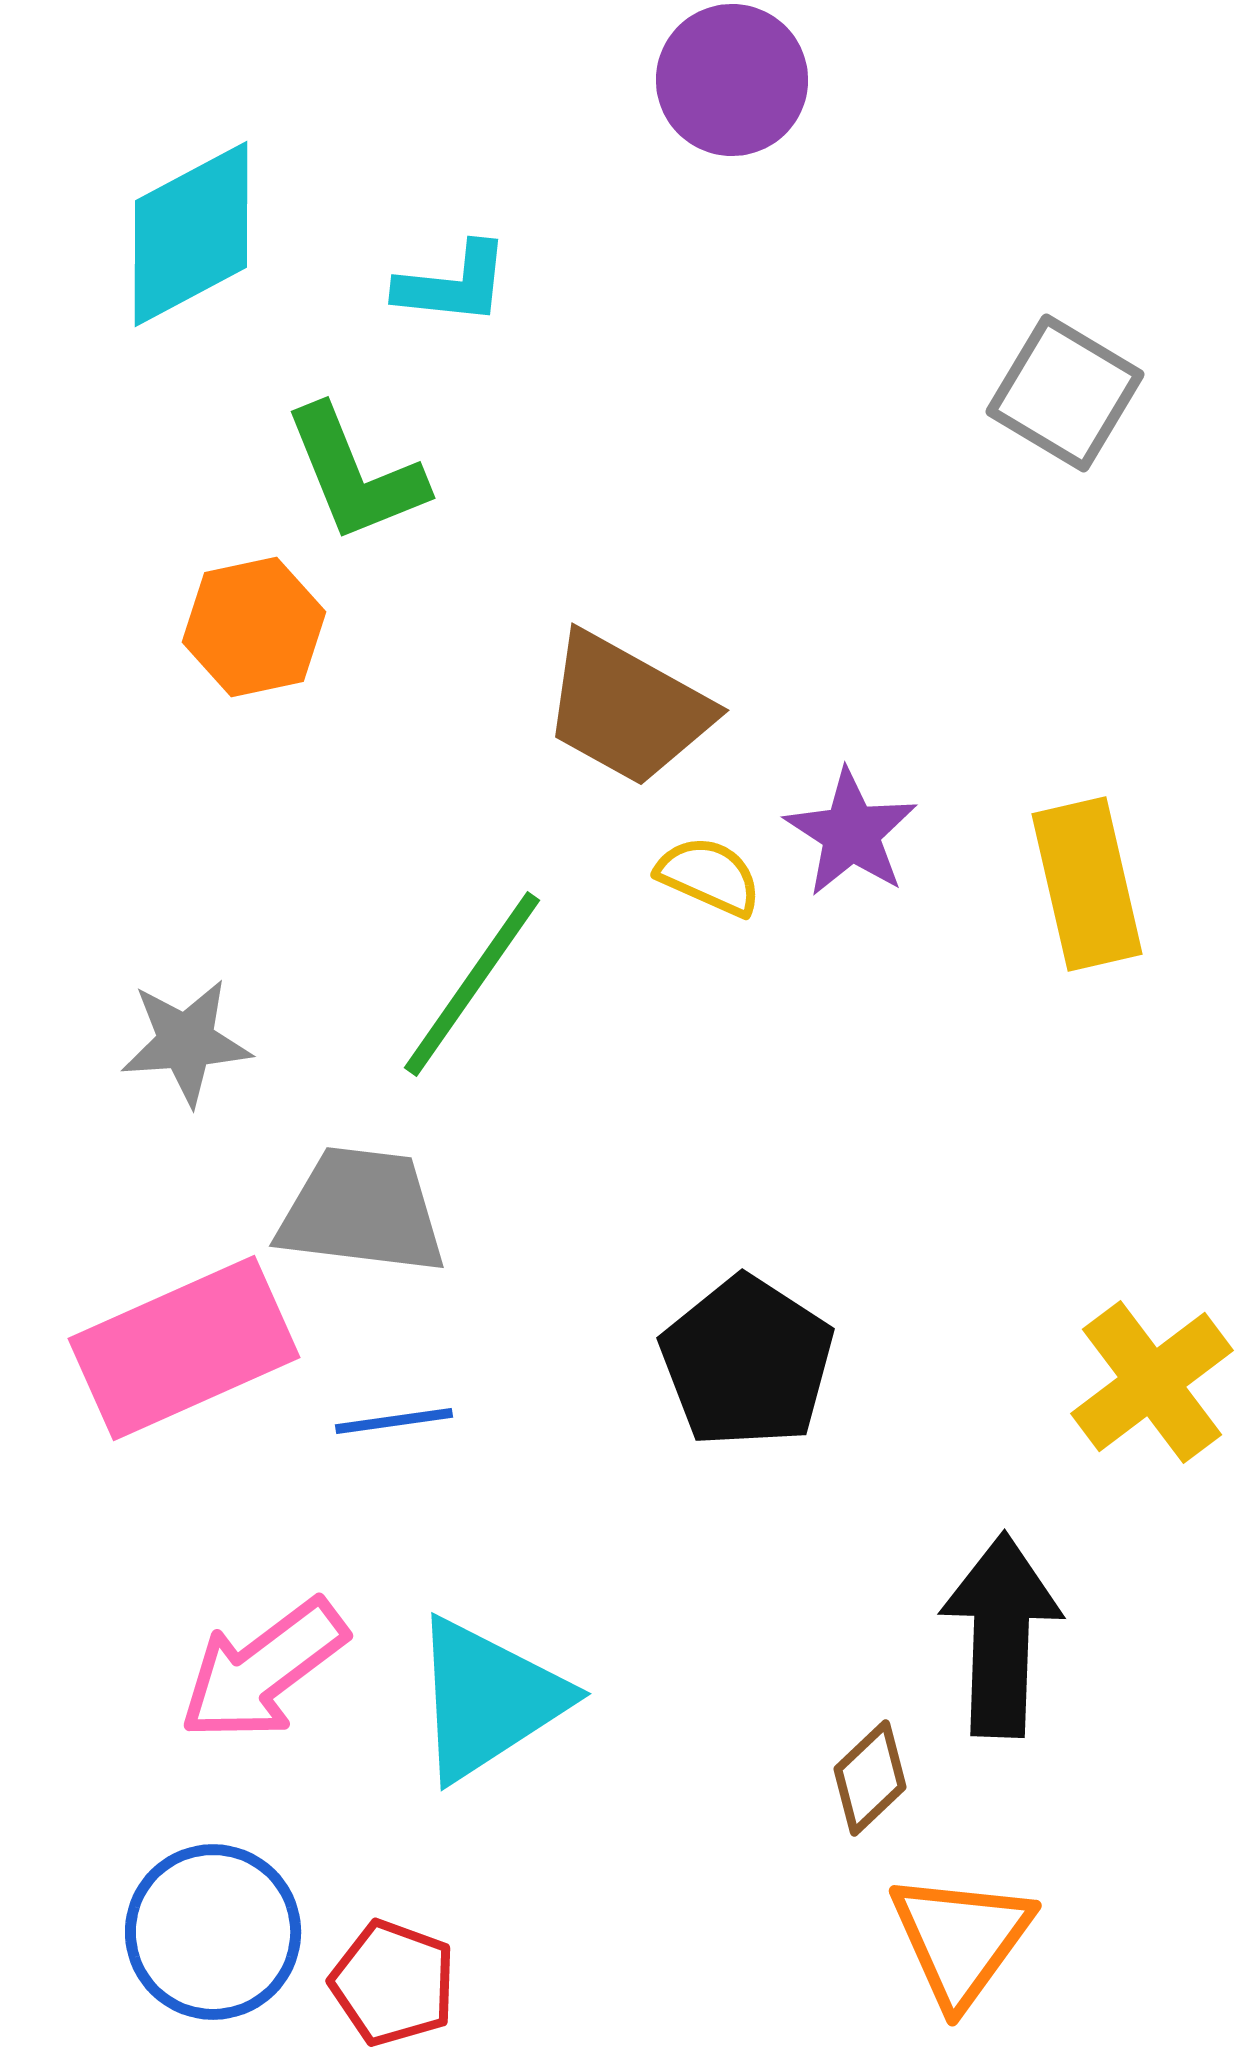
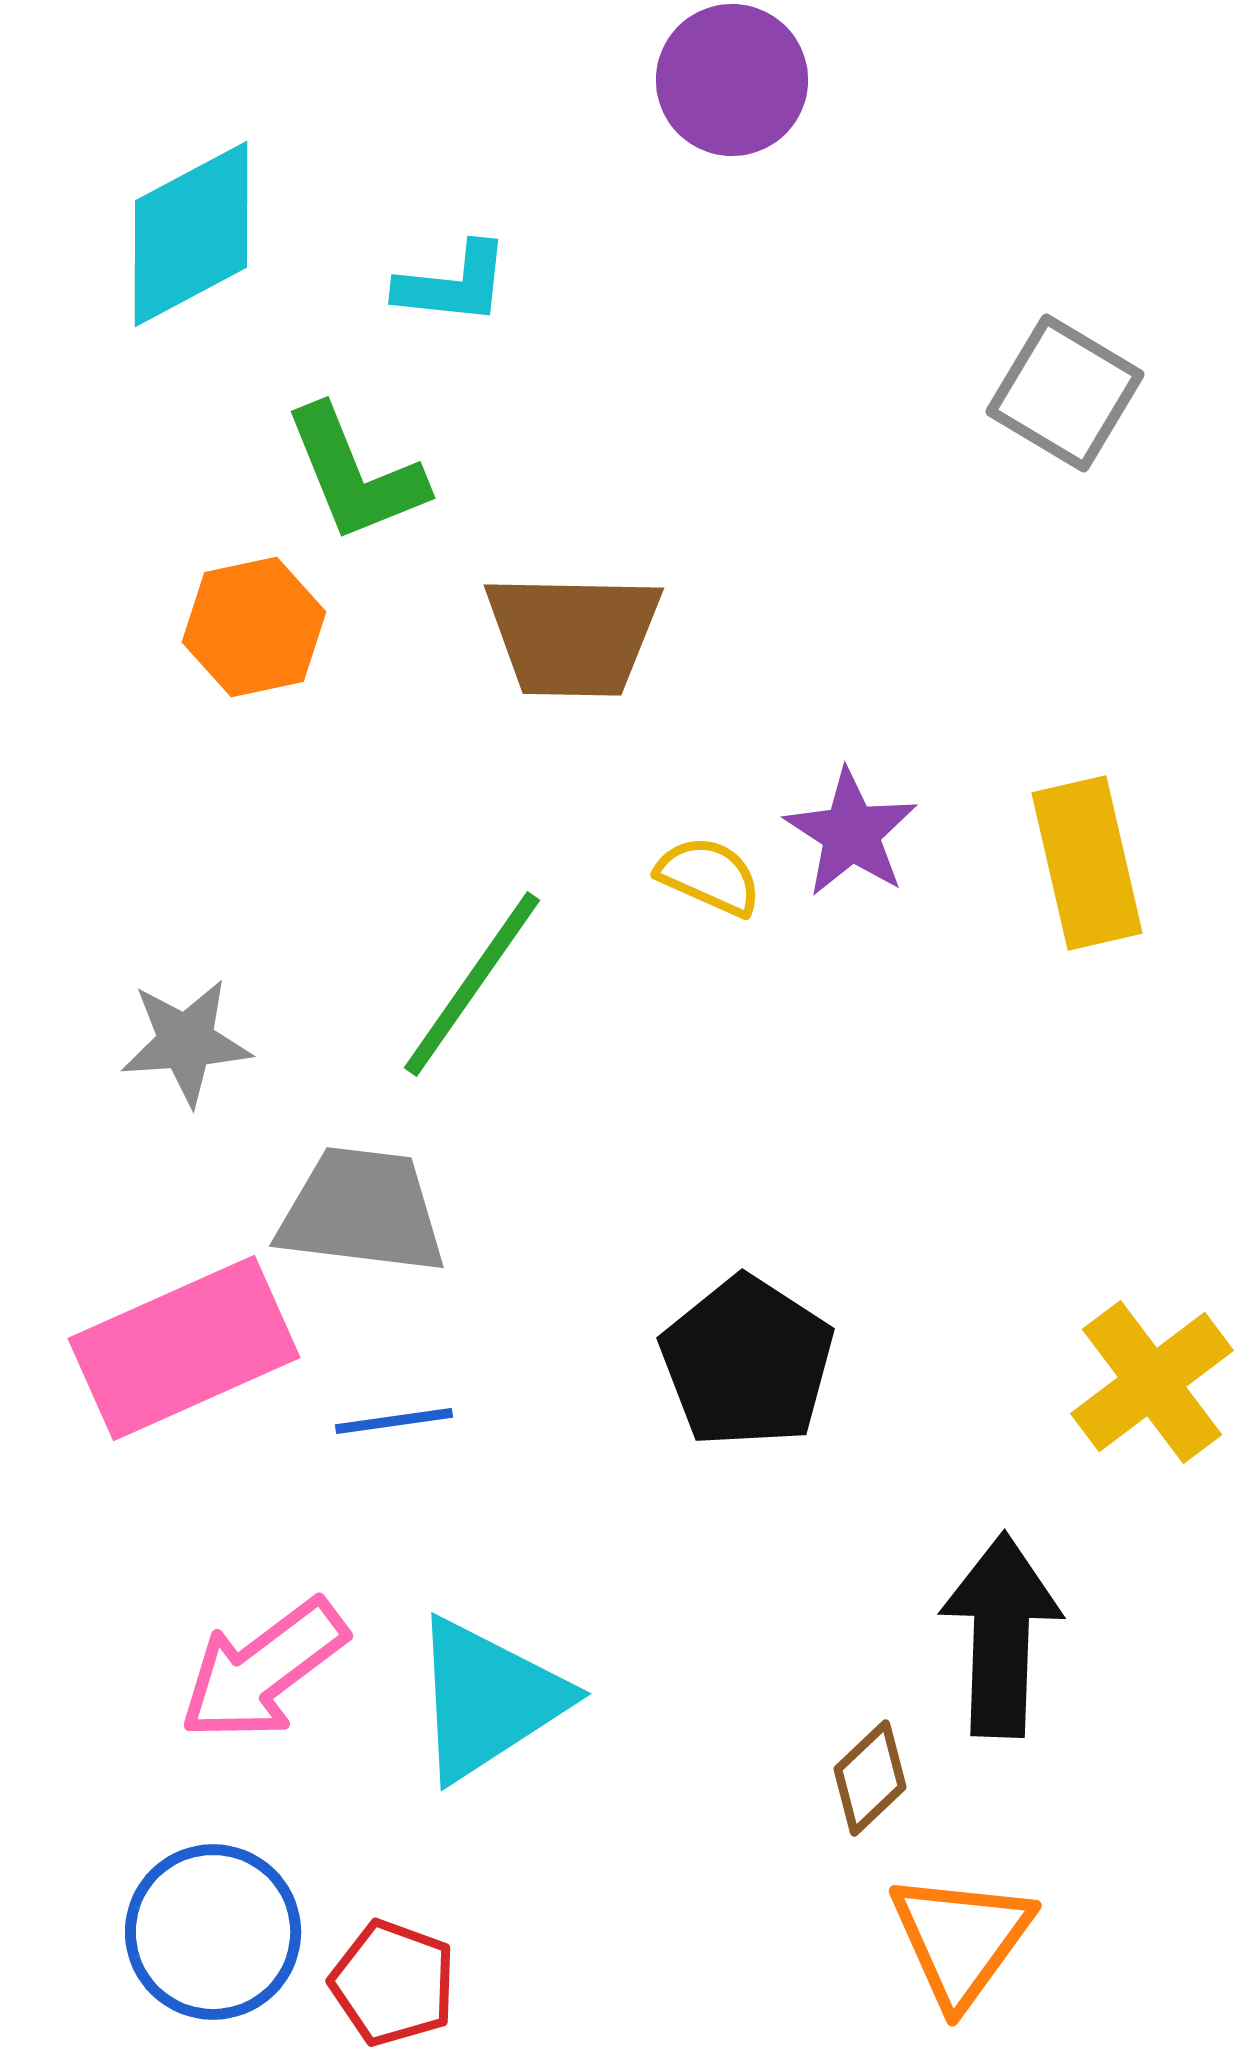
brown trapezoid: moved 54 px left, 74 px up; rotated 28 degrees counterclockwise
yellow rectangle: moved 21 px up
